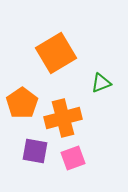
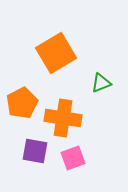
orange pentagon: rotated 8 degrees clockwise
orange cross: rotated 24 degrees clockwise
